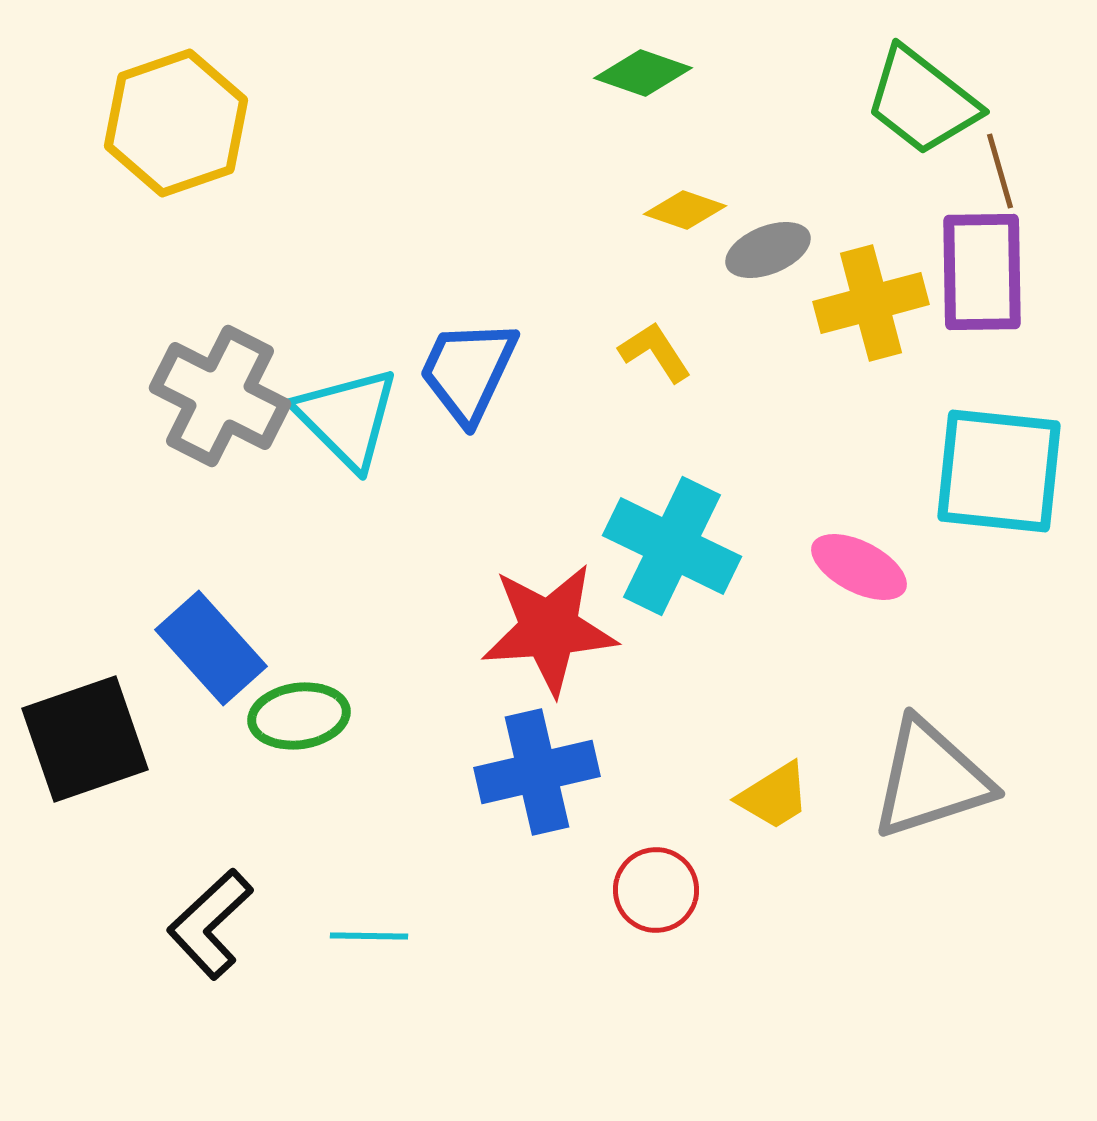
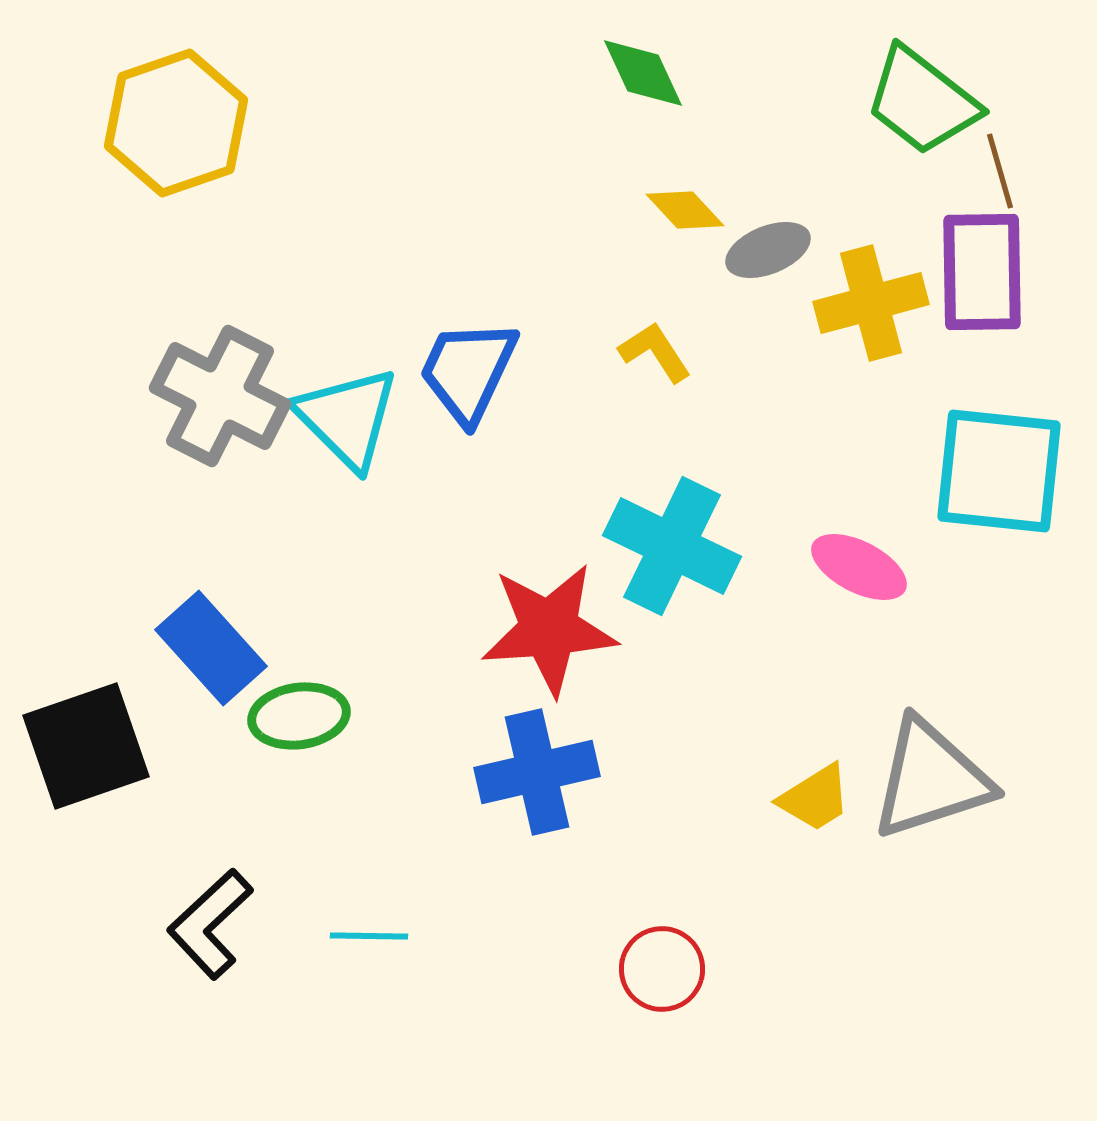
green diamond: rotated 46 degrees clockwise
yellow diamond: rotated 28 degrees clockwise
black square: moved 1 px right, 7 px down
yellow trapezoid: moved 41 px right, 2 px down
red circle: moved 6 px right, 79 px down
